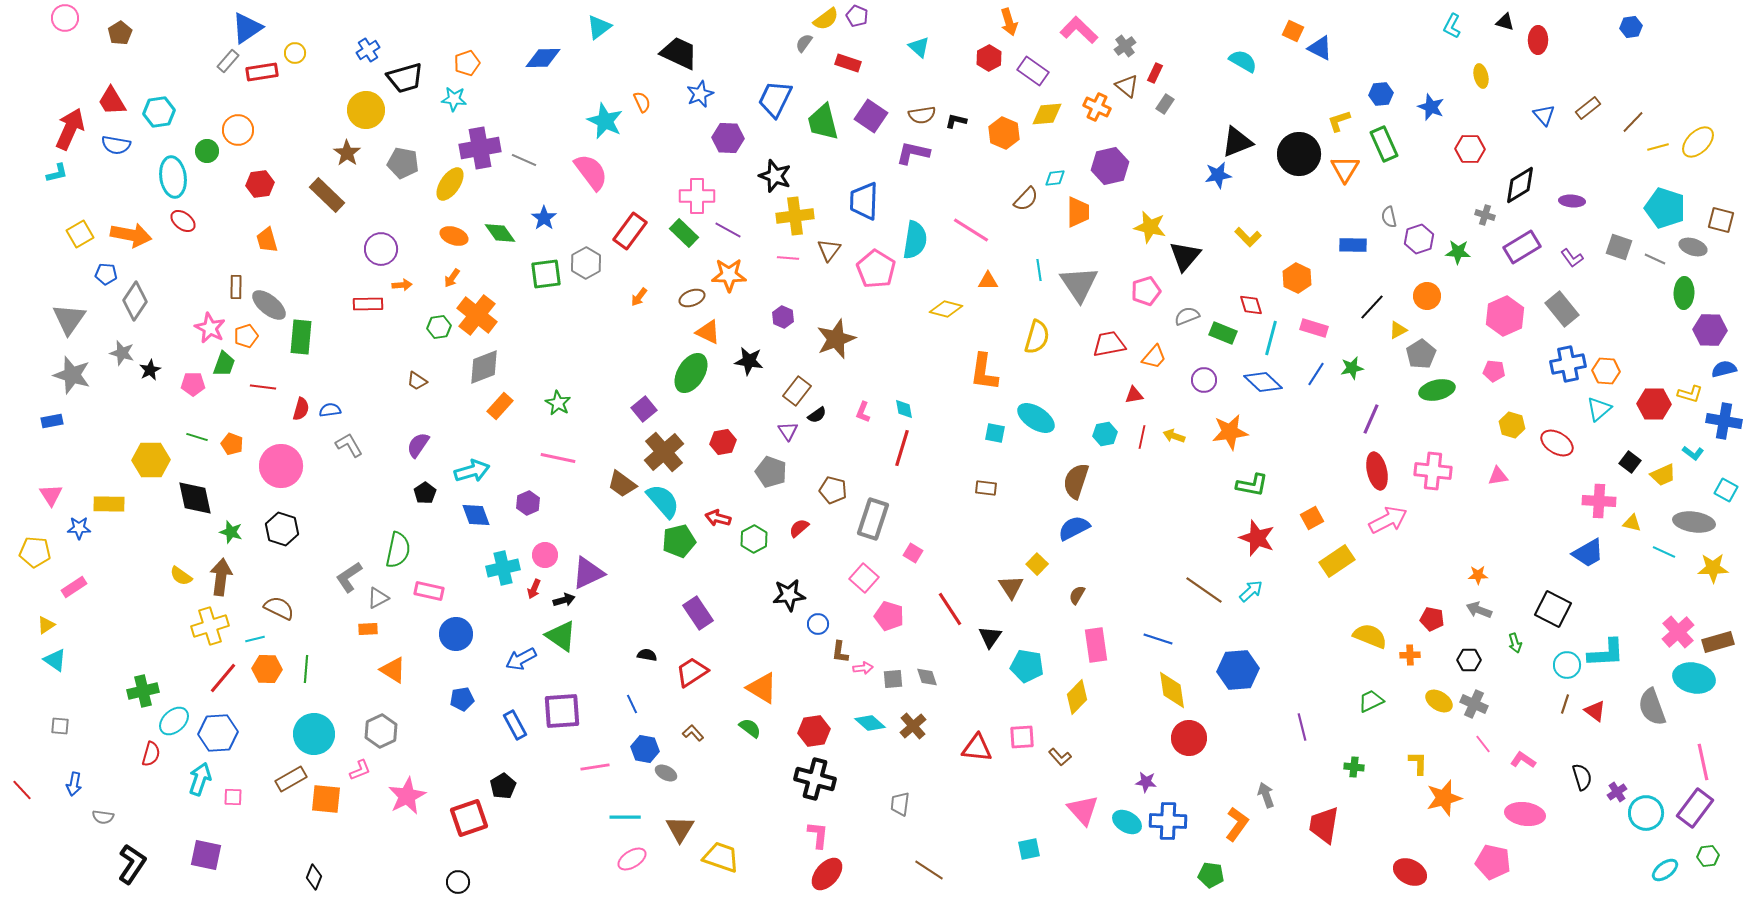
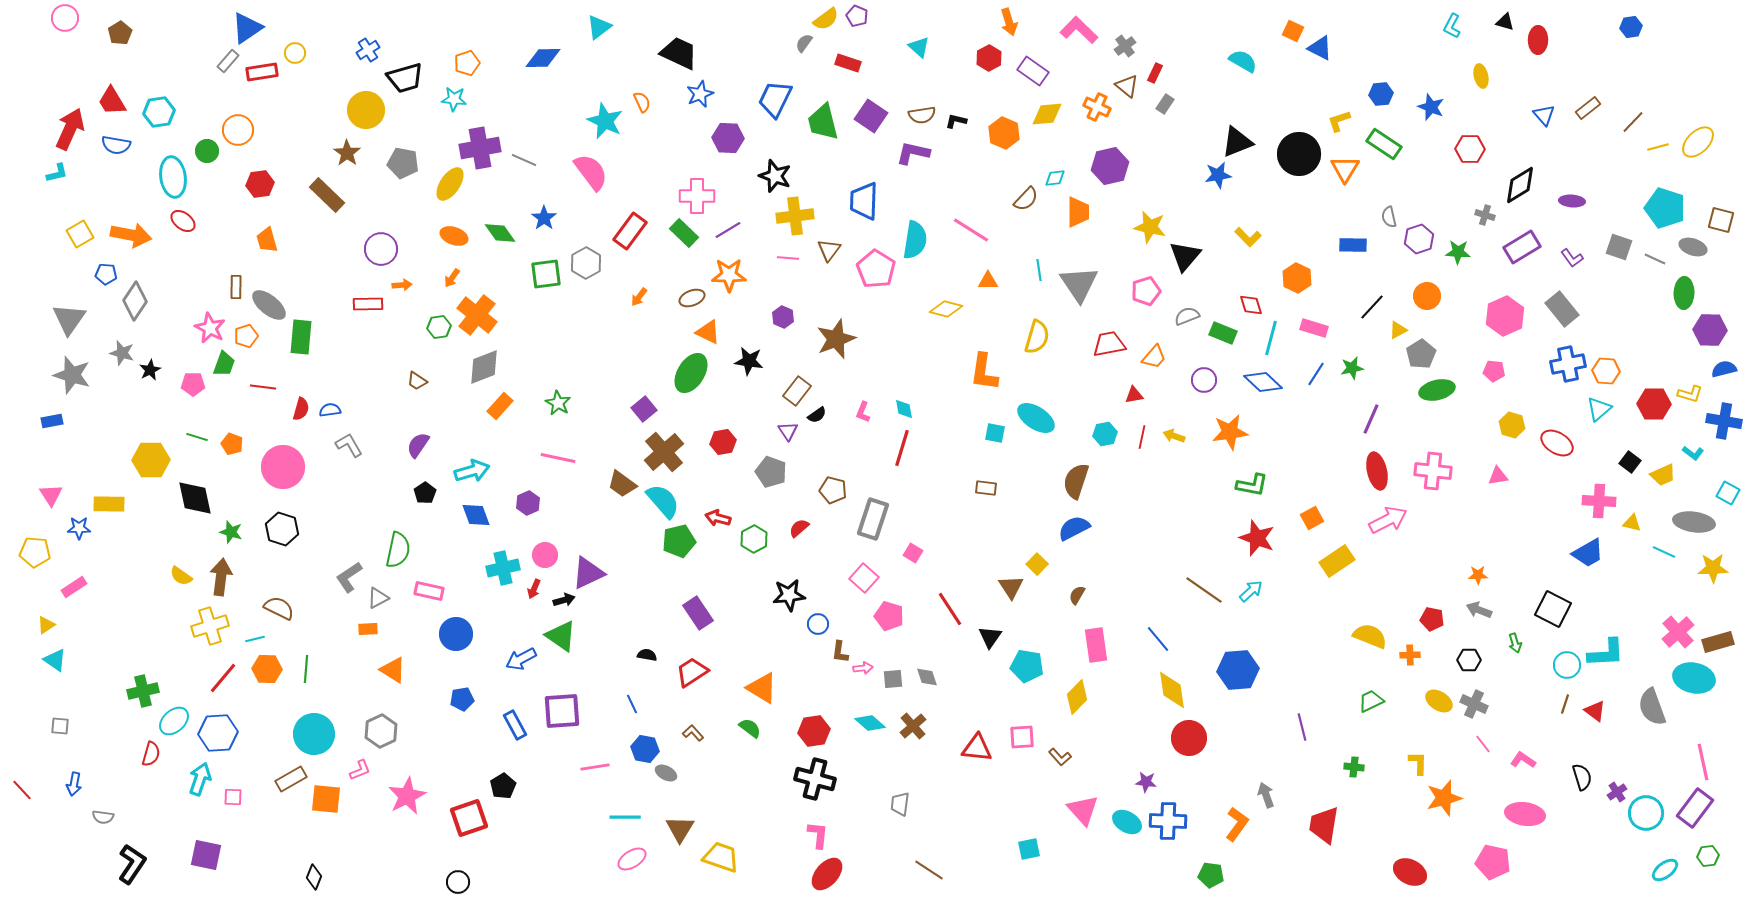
green rectangle at (1384, 144): rotated 32 degrees counterclockwise
purple line at (728, 230): rotated 60 degrees counterclockwise
pink circle at (281, 466): moved 2 px right, 1 px down
cyan square at (1726, 490): moved 2 px right, 3 px down
blue line at (1158, 639): rotated 32 degrees clockwise
